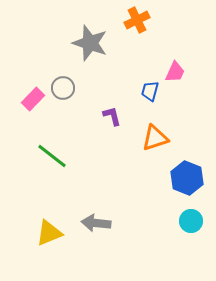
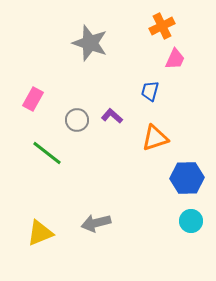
orange cross: moved 25 px right, 6 px down
pink trapezoid: moved 13 px up
gray circle: moved 14 px right, 32 px down
pink rectangle: rotated 15 degrees counterclockwise
purple L-shape: rotated 35 degrees counterclockwise
green line: moved 5 px left, 3 px up
blue hexagon: rotated 24 degrees counterclockwise
gray arrow: rotated 20 degrees counterclockwise
yellow triangle: moved 9 px left
